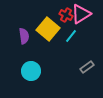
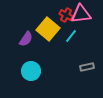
pink triangle: rotated 25 degrees clockwise
purple semicircle: moved 2 px right, 3 px down; rotated 42 degrees clockwise
gray rectangle: rotated 24 degrees clockwise
